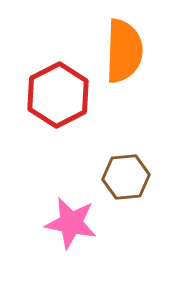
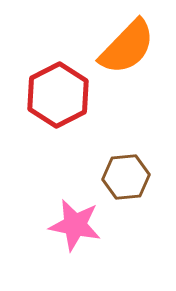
orange semicircle: moved 3 px right, 4 px up; rotated 42 degrees clockwise
pink star: moved 4 px right, 2 px down
